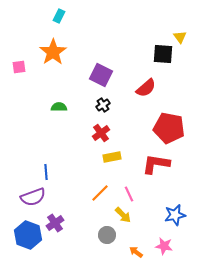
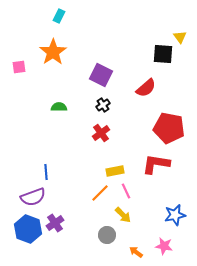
yellow rectangle: moved 3 px right, 14 px down
pink line: moved 3 px left, 3 px up
blue hexagon: moved 6 px up
